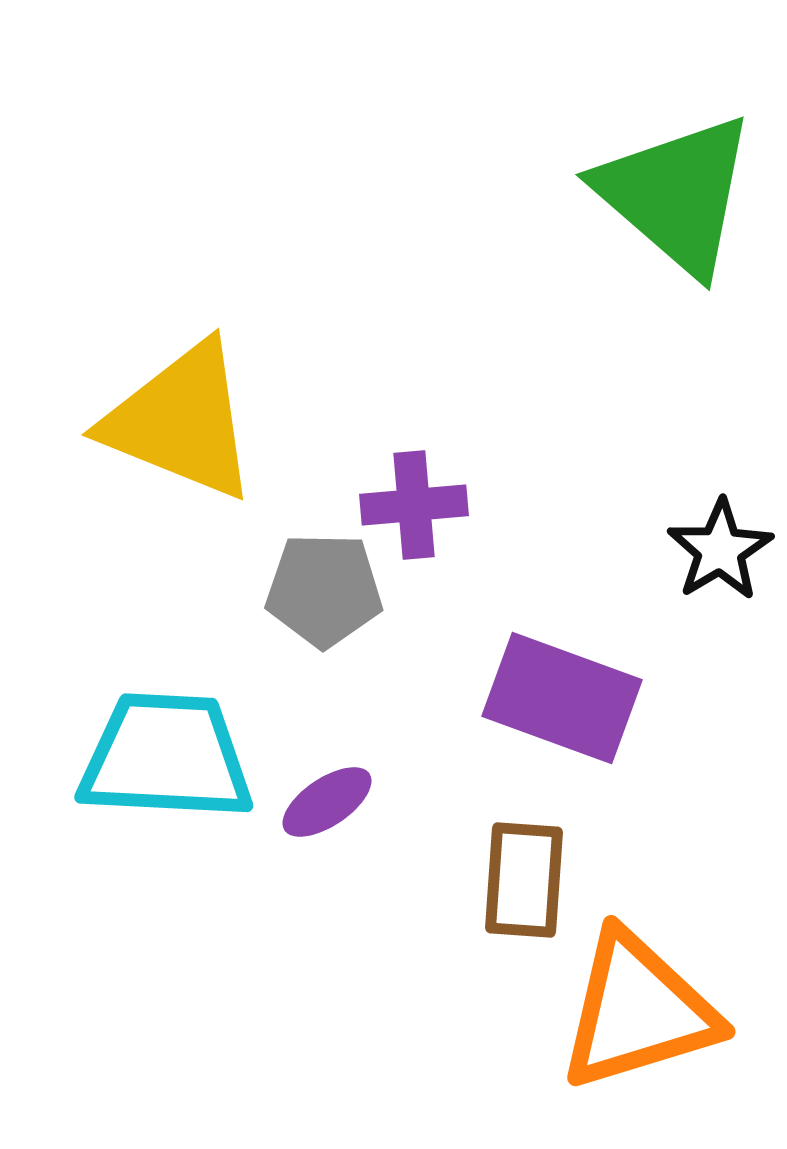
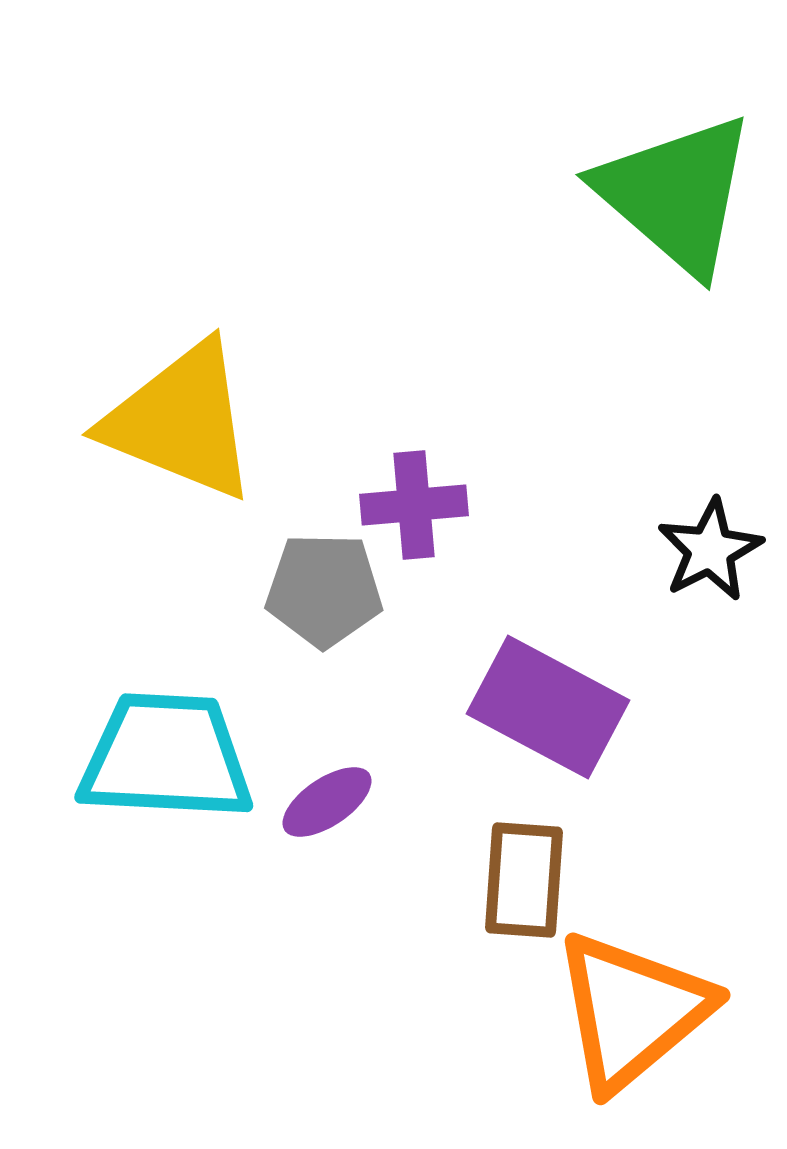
black star: moved 10 px left; rotated 4 degrees clockwise
purple rectangle: moved 14 px left, 9 px down; rotated 8 degrees clockwise
orange triangle: moved 6 px left; rotated 23 degrees counterclockwise
